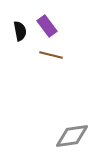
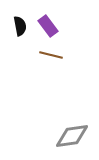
purple rectangle: moved 1 px right
black semicircle: moved 5 px up
